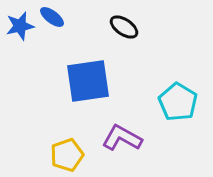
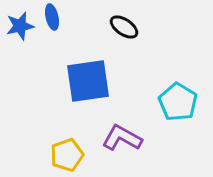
blue ellipse: rotated 40 degrees clockwise
